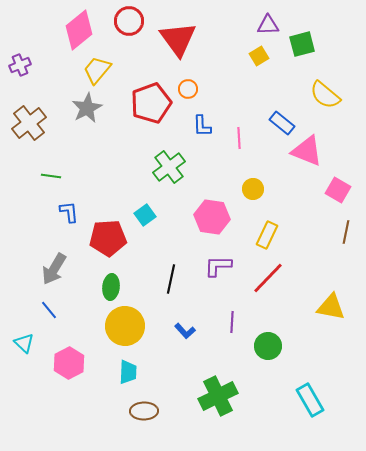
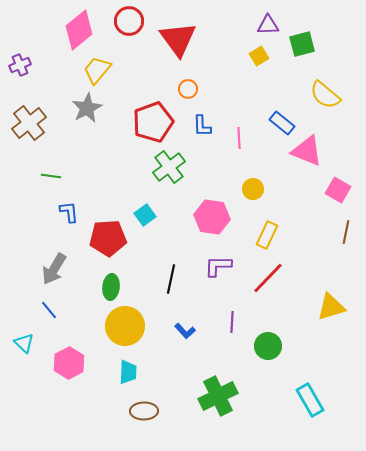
red pentagon at (151, 103): moved 2 px right, 19 px down
yellow triangle at (331, 307): rotated 28 degrees counterclockwise
